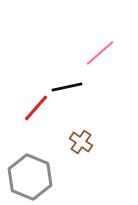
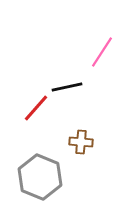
pink line: moved 2 px right, 1 px up; rotated 16 degrees counterclockwise
brown cross: rotated 30 degrees counterclockwise
gray hexagon: moved 10 px right
